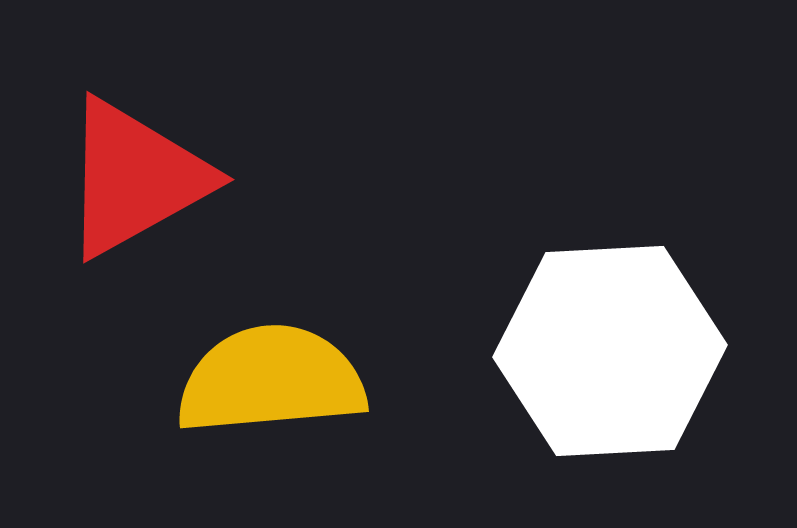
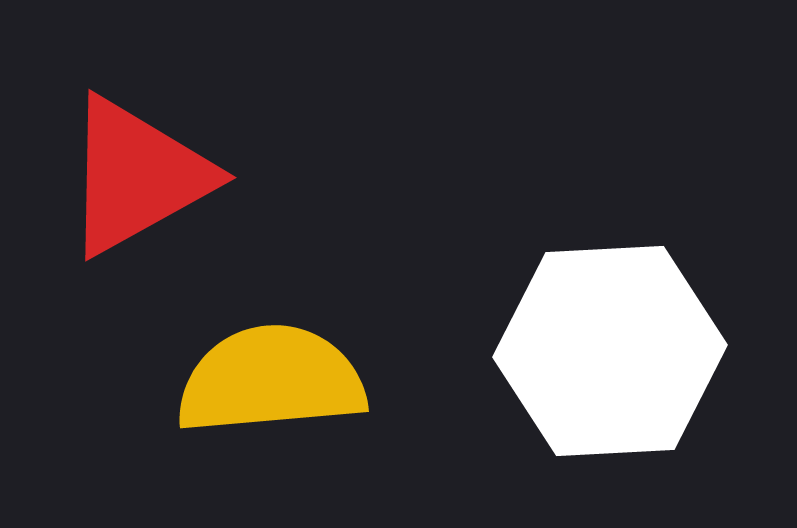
red triangle: moved 2 px right, 2 px up
